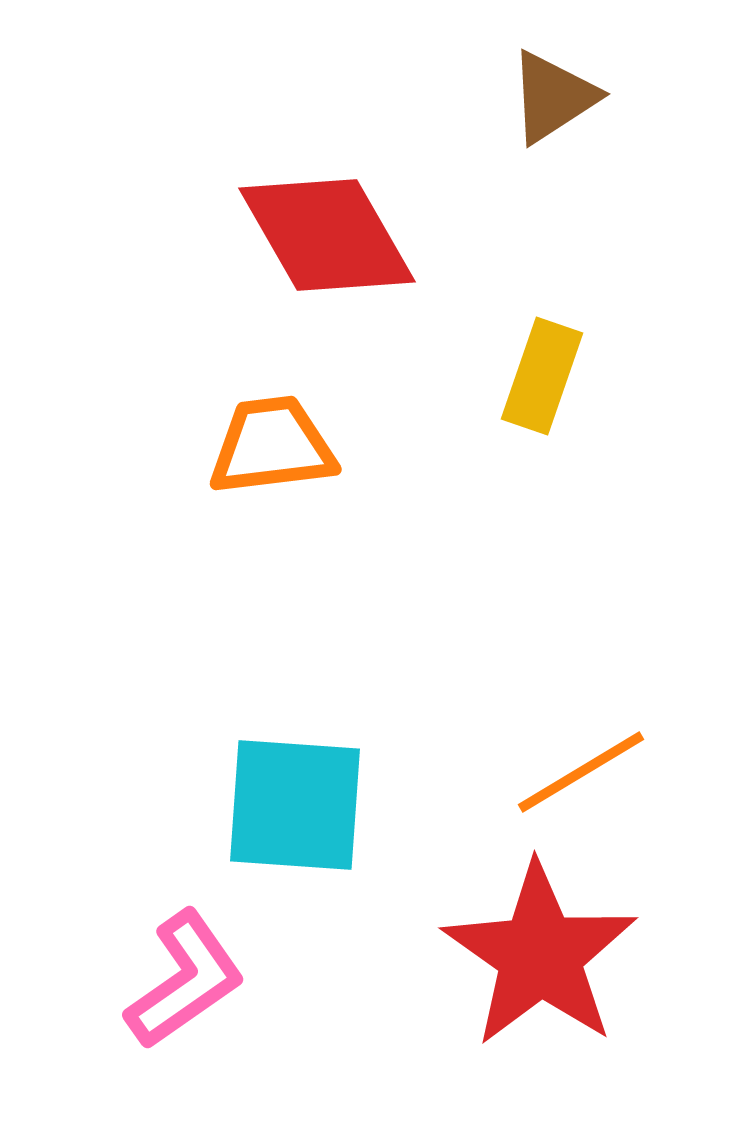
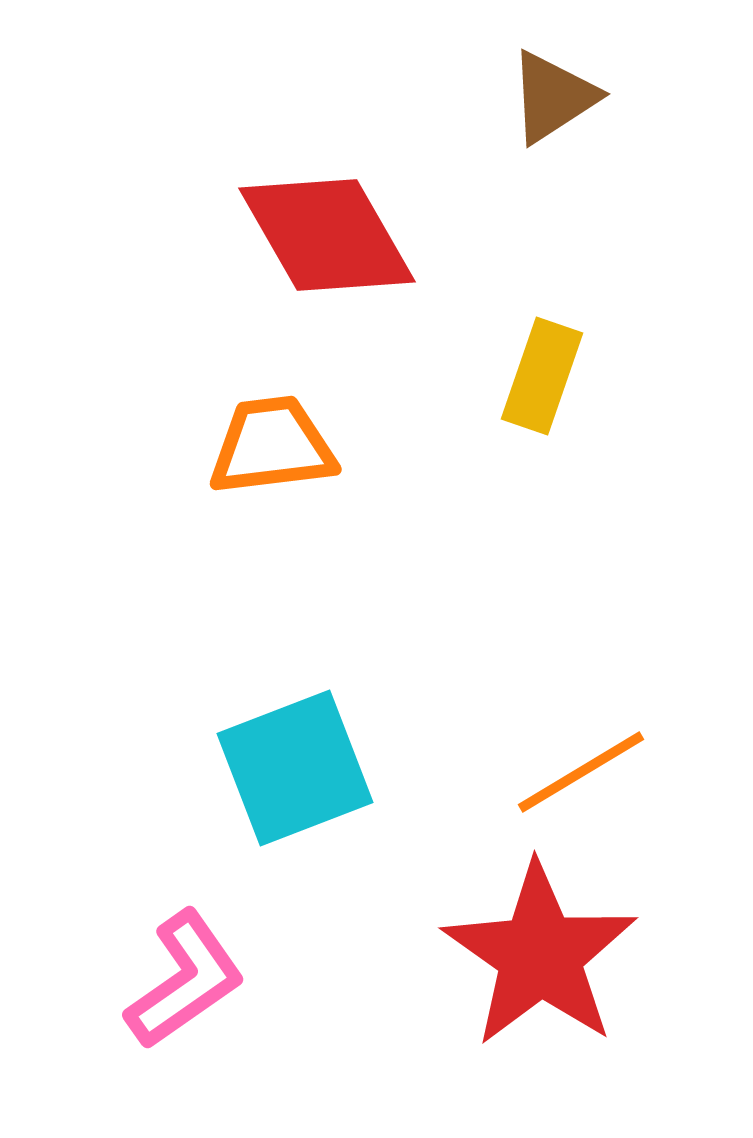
cyan square: moved 37 px up; rotated 25 degrees counterclockwise
